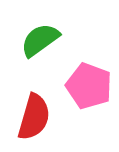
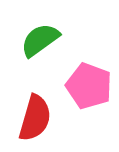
red semicircle: moved 1 px right, 1 px down
